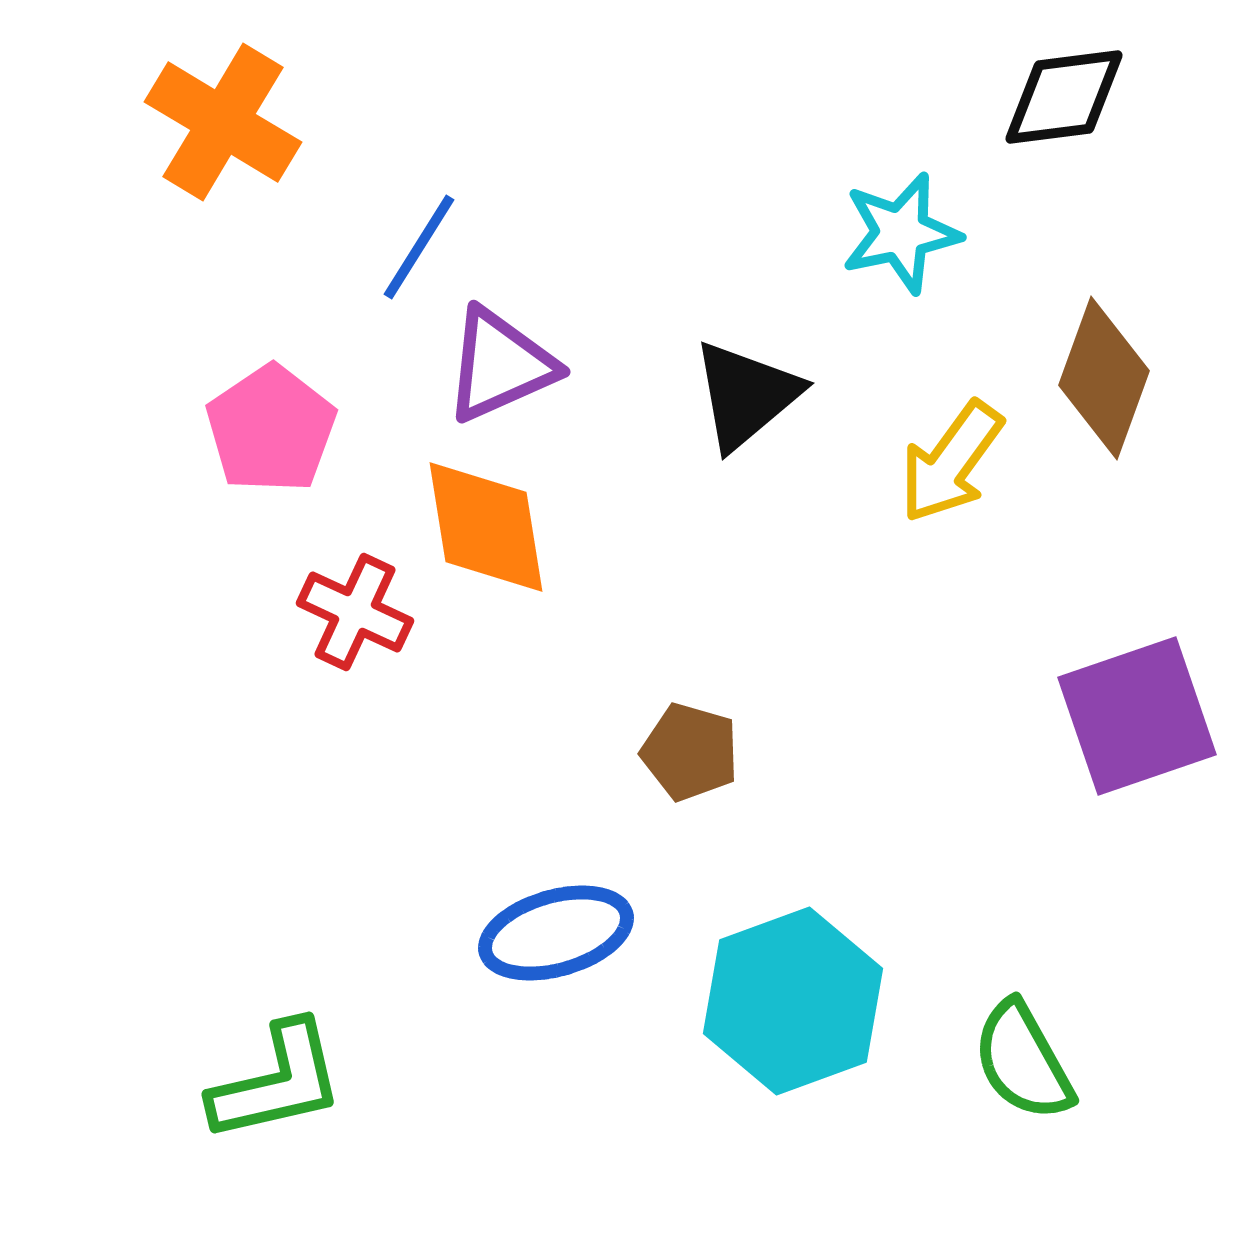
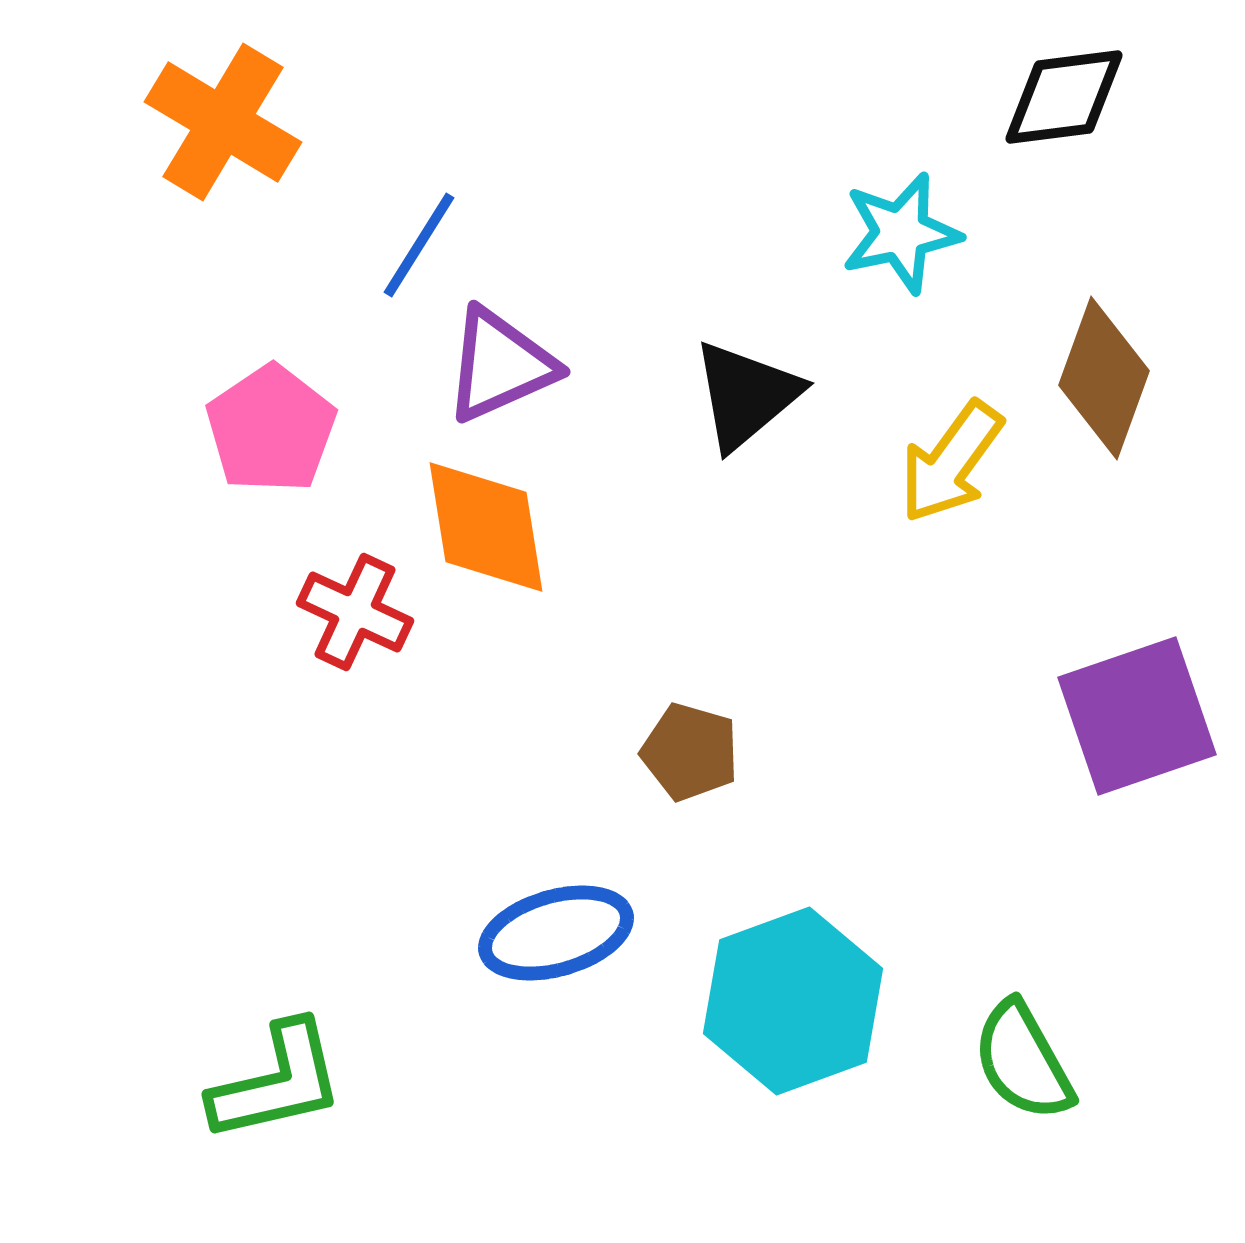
blue line: moved 2 px up
